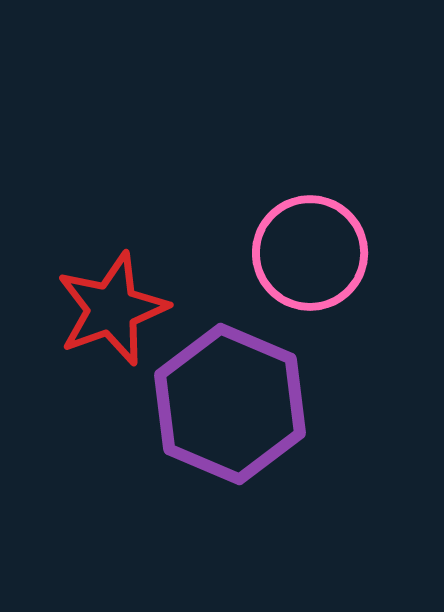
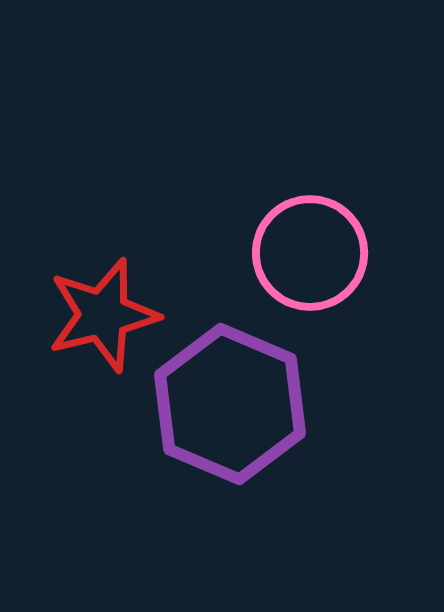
red star: moved 9 px left, 6 px down; rotated 6 degrees clockwise
